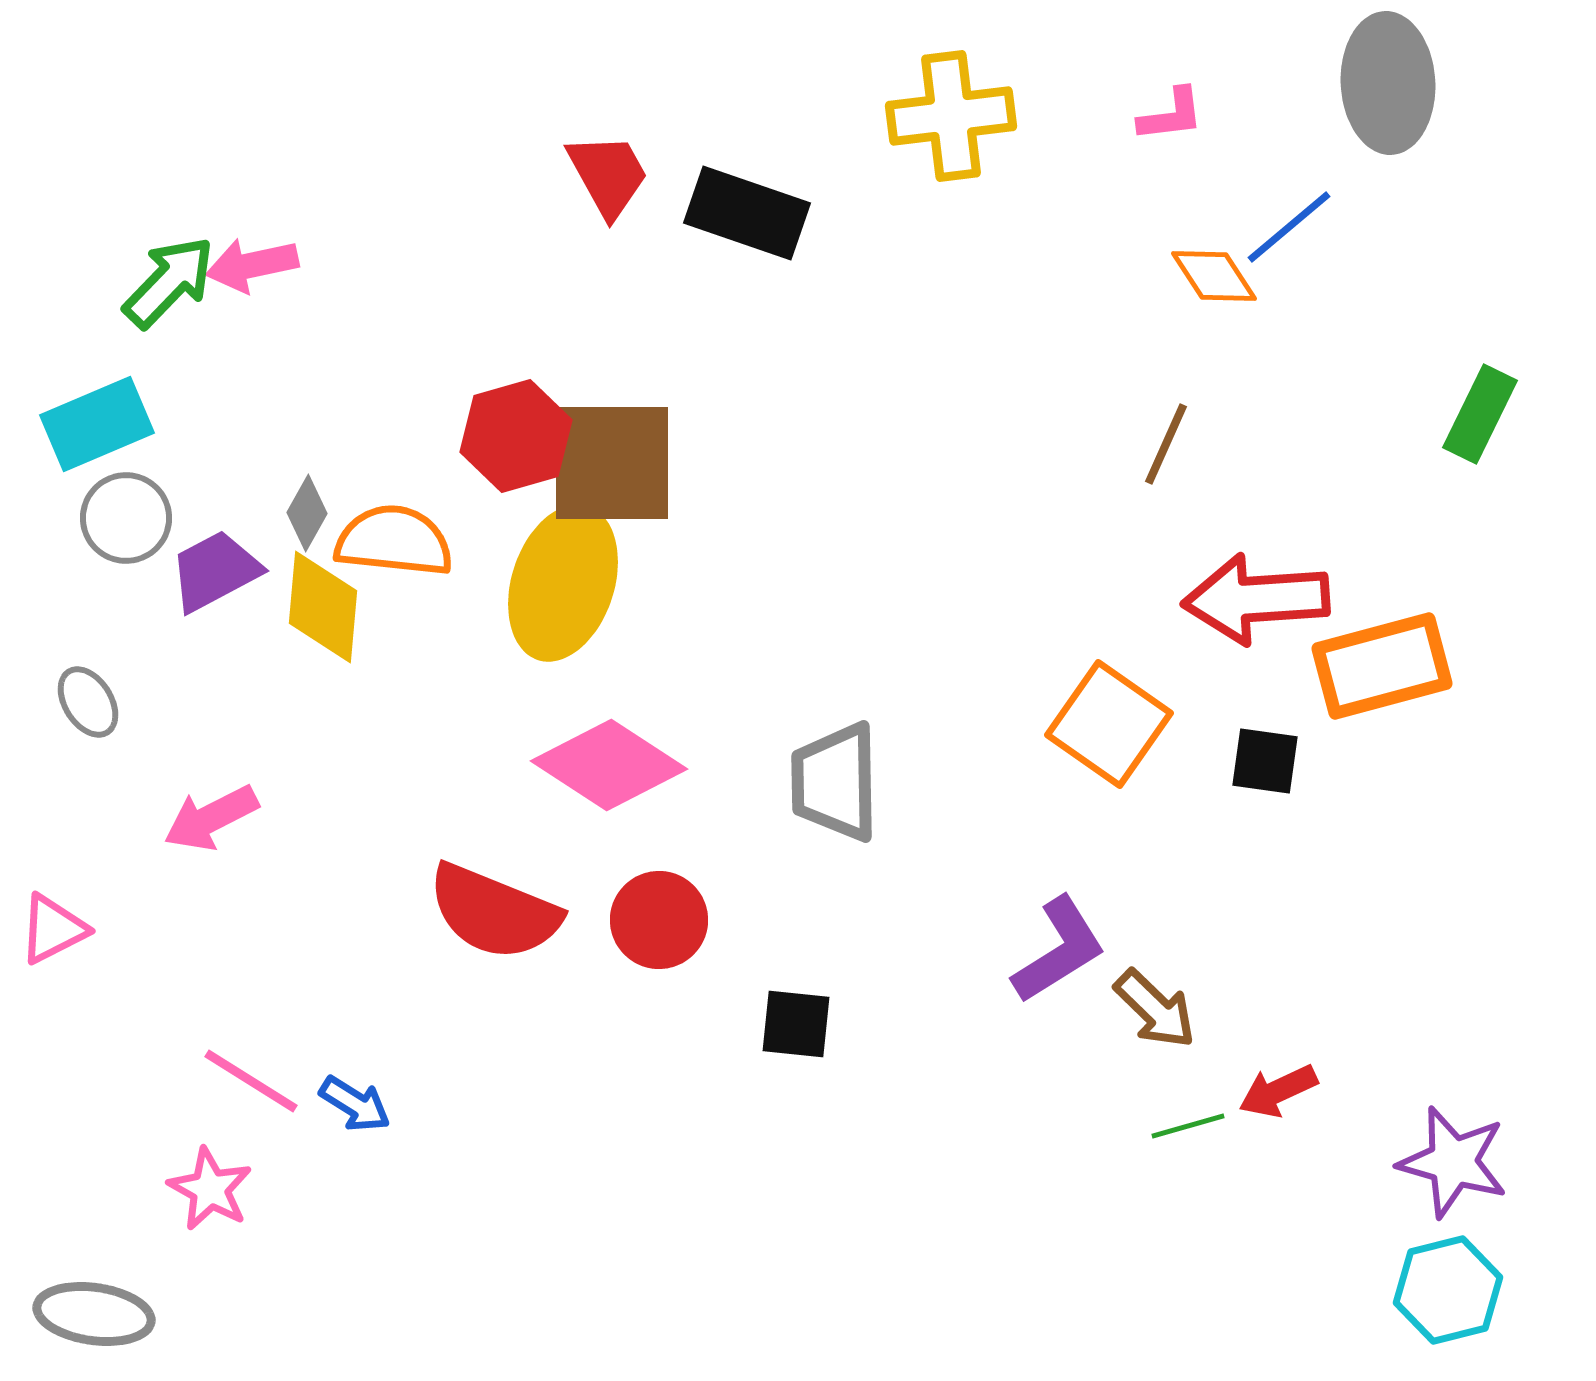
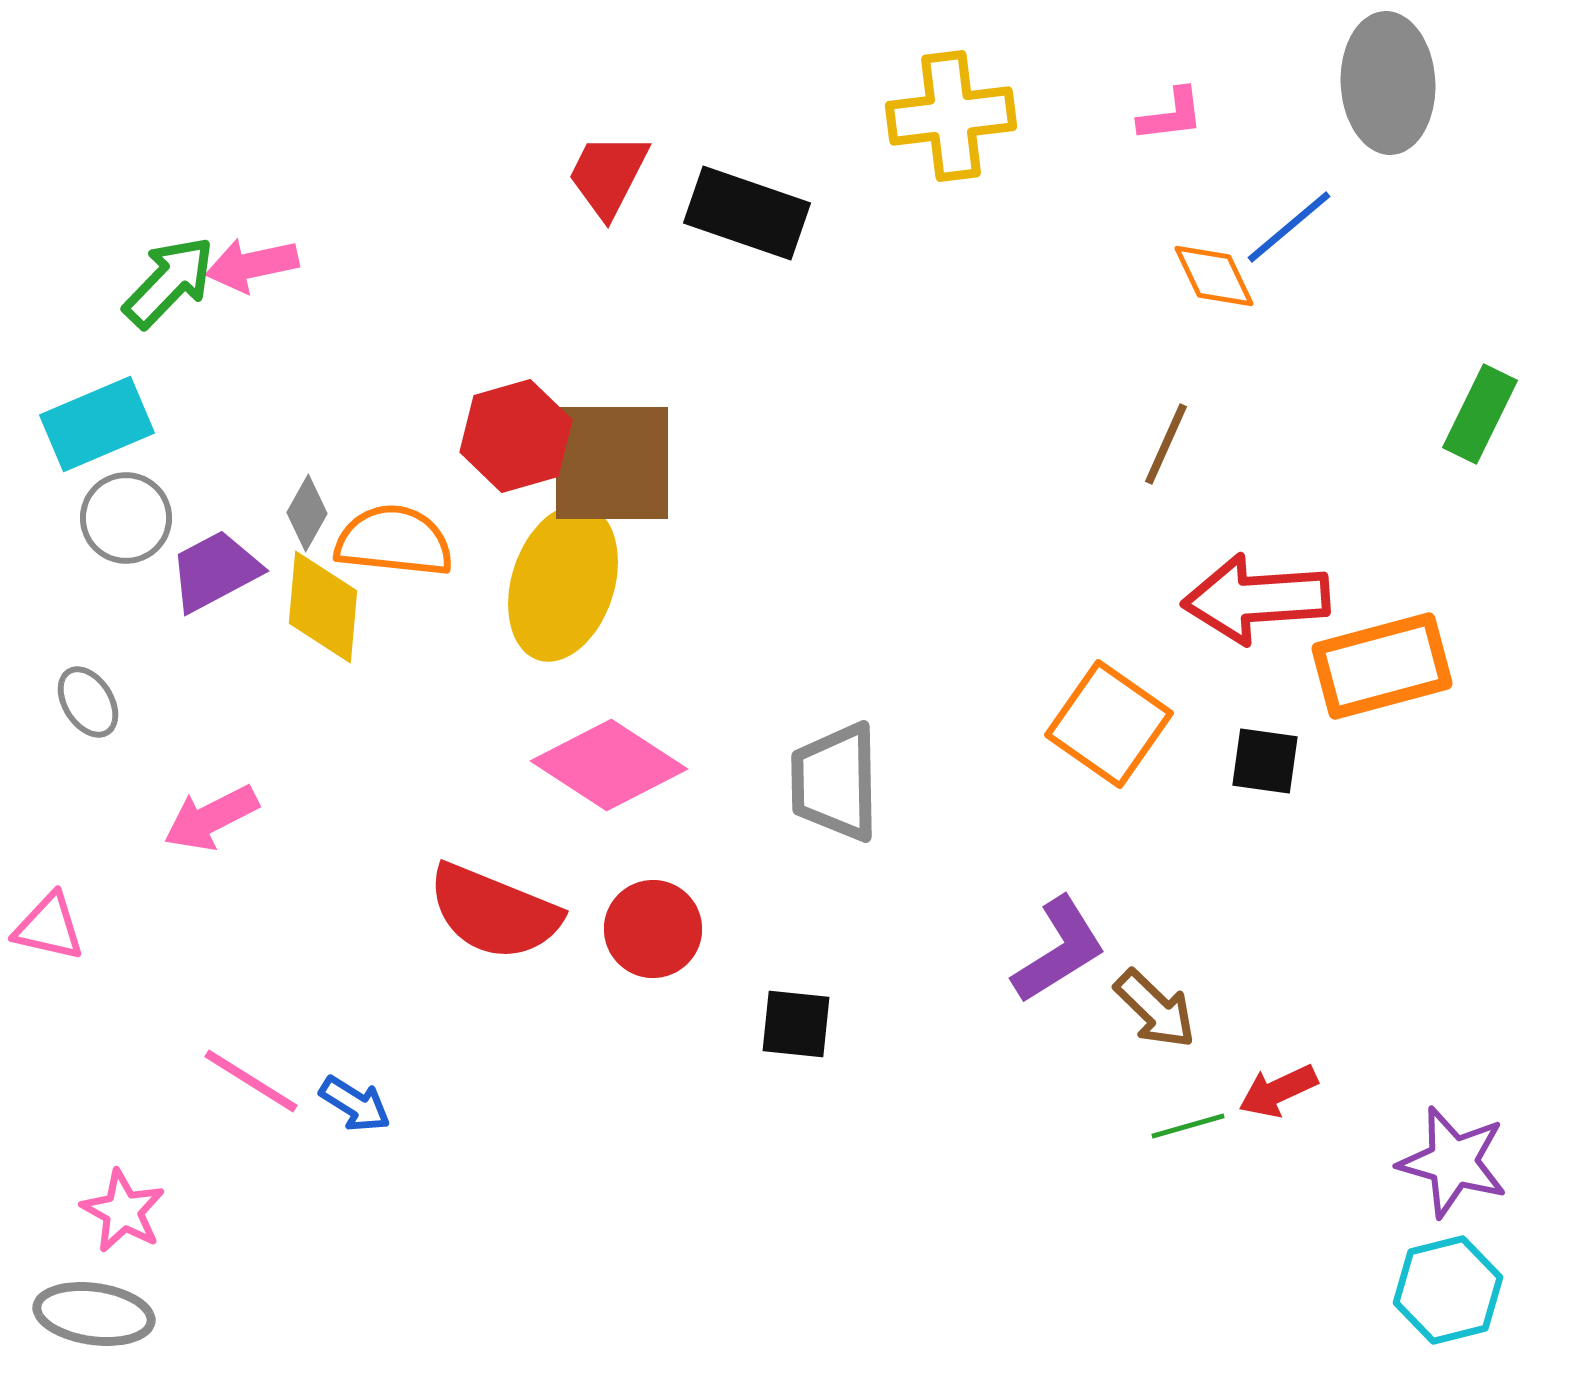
red trapezoid at (608, 175): rotated 124 degrees counterclockwise
orange diamond at (1214, 276): rotated 8 degrees clockwise
red circle at (659, 920): moved 6 px left, 9 px down
pink triangle at (53, 929): moved 4 px left, 2 px up; rotated 40 degrees clockwise
pink star at (210, 1189): moved 87 px left, 22 px down
